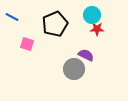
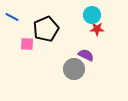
black pentagon: moved 9 px left, 5 px down
pink square: rotated 16 degrees counterclockwise
